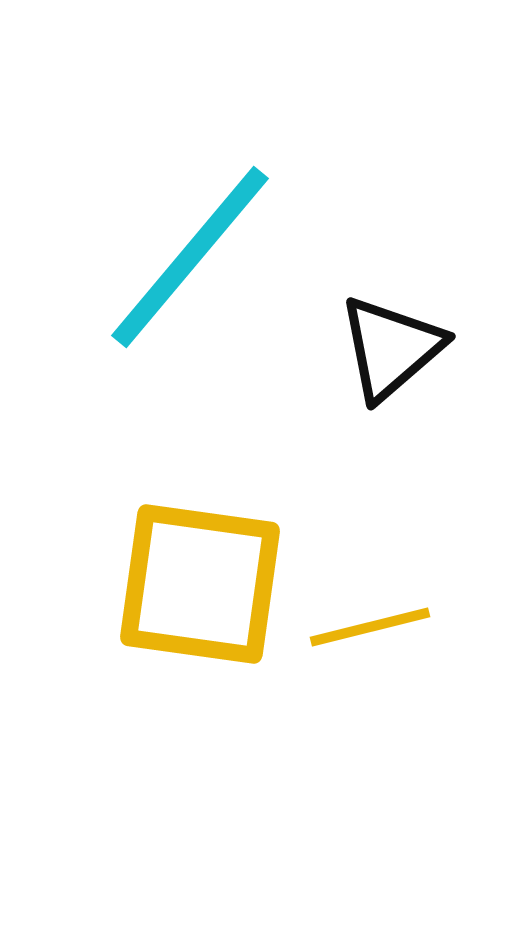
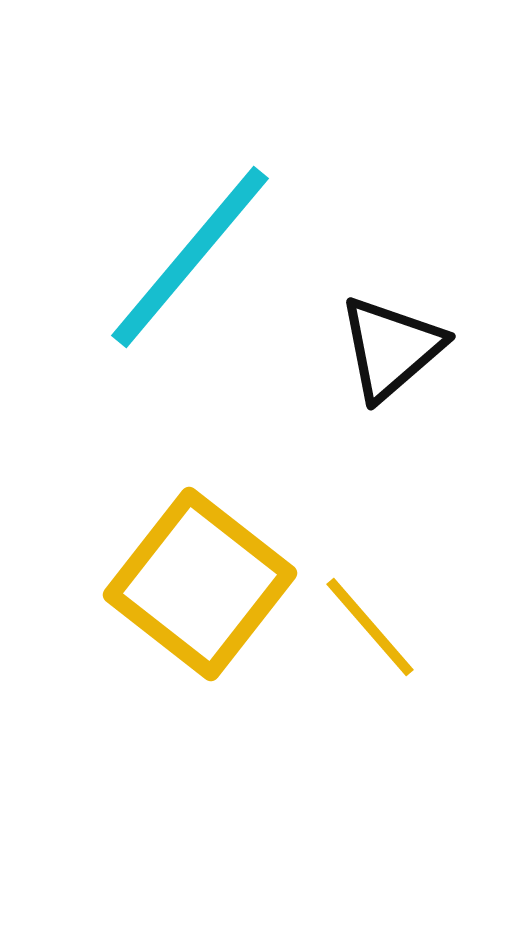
yellow square: rotated 30 degrees clockwise
yellow line: rotated 63 degrees clockwise
